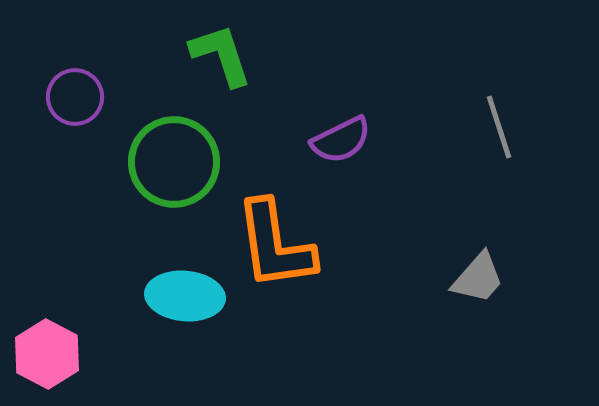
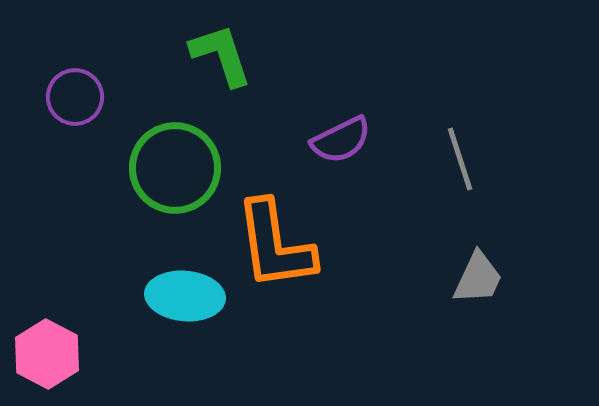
gray line: moved 39 px left, 32 px down
green circle: moved 1 px right, 6 px down
gray trapezoid: rotated 16 degrees counterclockwise
